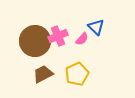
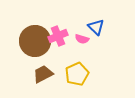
pink semicircle: rotated 64 degrees clockwise
